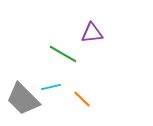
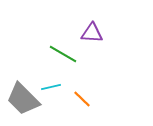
purple triangle: rotated 10 degrees clockwise
